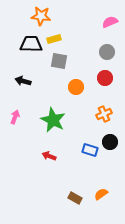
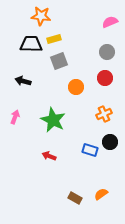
gray square: rotated 30 degrees counterclockwise
